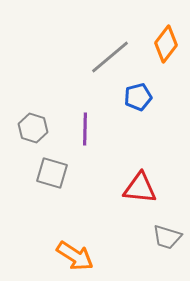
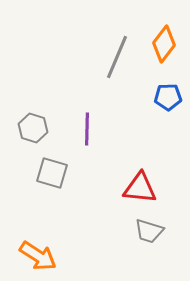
orange diamond: moved 2 px left
gray line: moved 7 px right; rotated 27 degrees counterclockwise
blue pentagon: moved 30 px right; rotated 12 degrees clockwise
purple line: moved 2 px right
gray trapezoid: moved 18 px left, 6 px up
orange arrow: moved 37 px left
